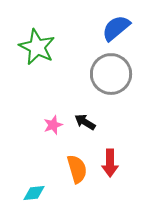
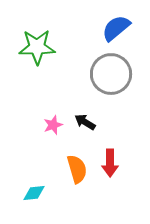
green star: rotated 27 degrees counterclockwise
